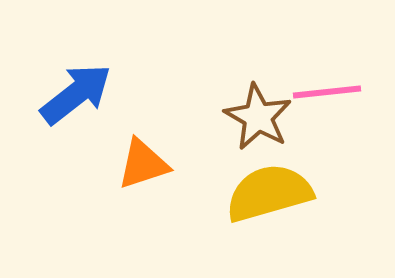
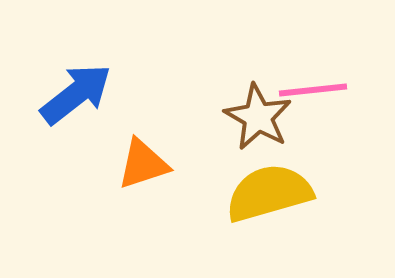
pink line: moved 14 px left, 2 px up
